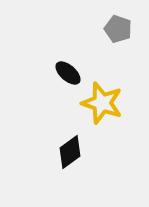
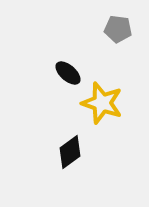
gray pentagon: rotated 12 degrees counterclockwise
